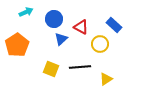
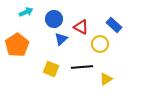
black line: moved 2 px right
